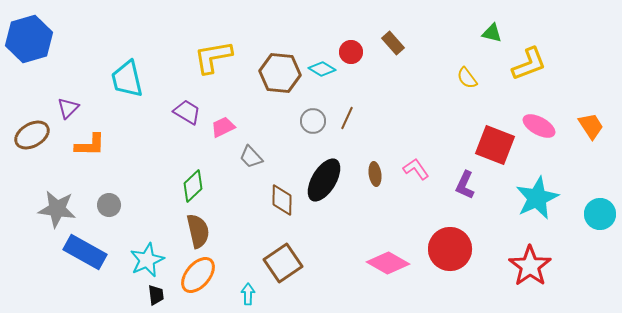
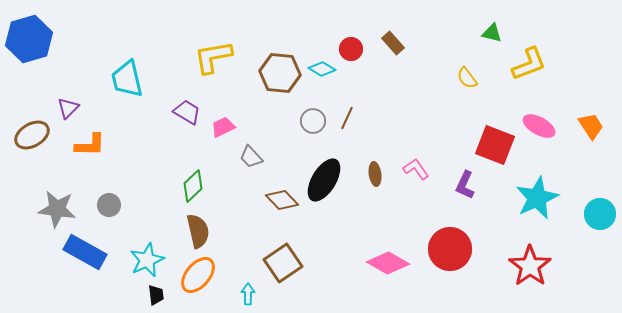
red circle at (351, 52): moved 3 px up
brown diamond at (282, 200): rotated 44 degrees counterclockwise
